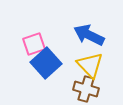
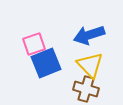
blue arrow: rotated 44 degrees counterclockwise
blue square: rotated 20 degrees clockwise
